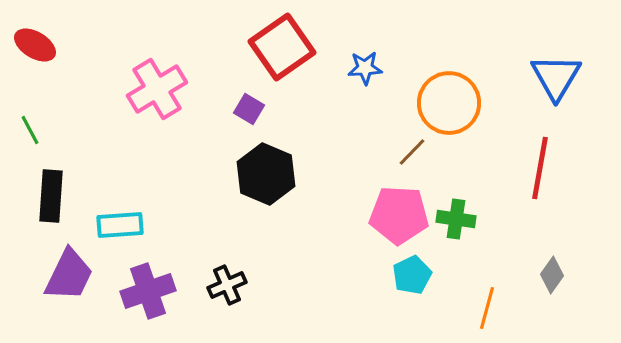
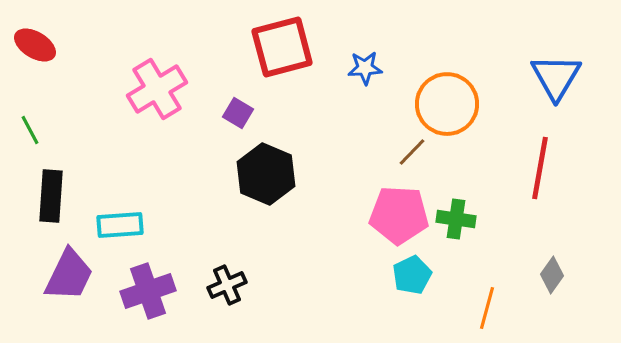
red square: rotated 20 degrees clockwise
orange circle: moved 2 px left, 1 px down
purple square: moved 11 px left, 4 px down
